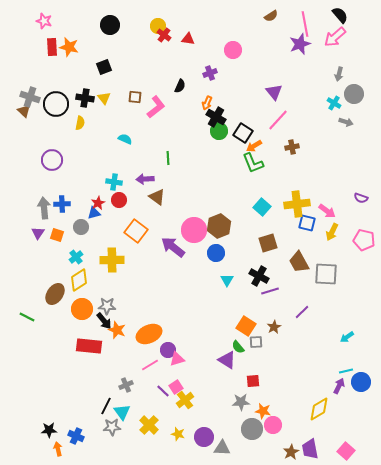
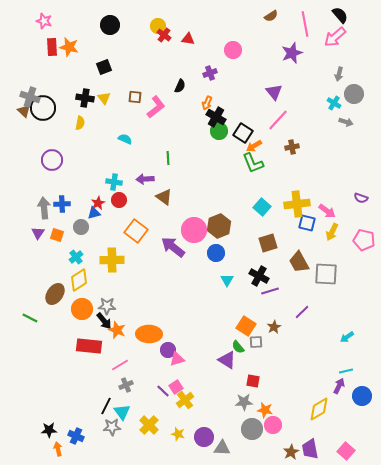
purple star at (300, 44): moved 8 px left, 9 px down
black circle at (56, 104): moved 13 px left, 4 px down
brown triangle at (157, 197): moved 7 px right
green line at (27, 317): moved 3 px right, 1 px down
orange ellipse at (149, 334): rotated 25 degrees clockwise
pink line at (150, 365): moved 30 px left
red square at (253, 381): rotated 16 degrees clockwise
blue circle at (361, 382): moved 1 px right, 14 px down
gray star at (241, 402): moved 3 px right
orange star at (263, 411): moved 2 px right, 1 px up
